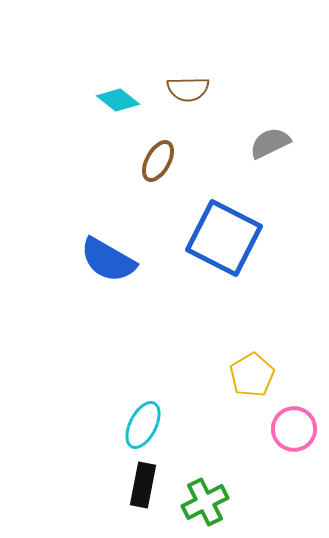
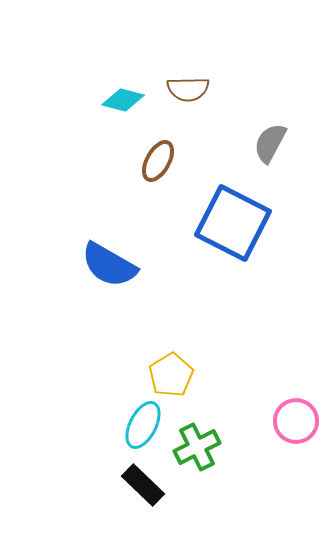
cyan diamond: moved 5 px right; rotated 24 degrees counterclockwise
gray semicircle: rotated 36 degrees counterclockwise
blue square: moved 9 px right, 15 px up
blue semicircle: moved 1 px right, 5 px down
yellow pentagon: moved 81 px left
pink circle: moved 2 px right, 8 px up
black rectangle: rotated 57 degrees counterclockwise
green cross: moved 8 px left, 55 px up
